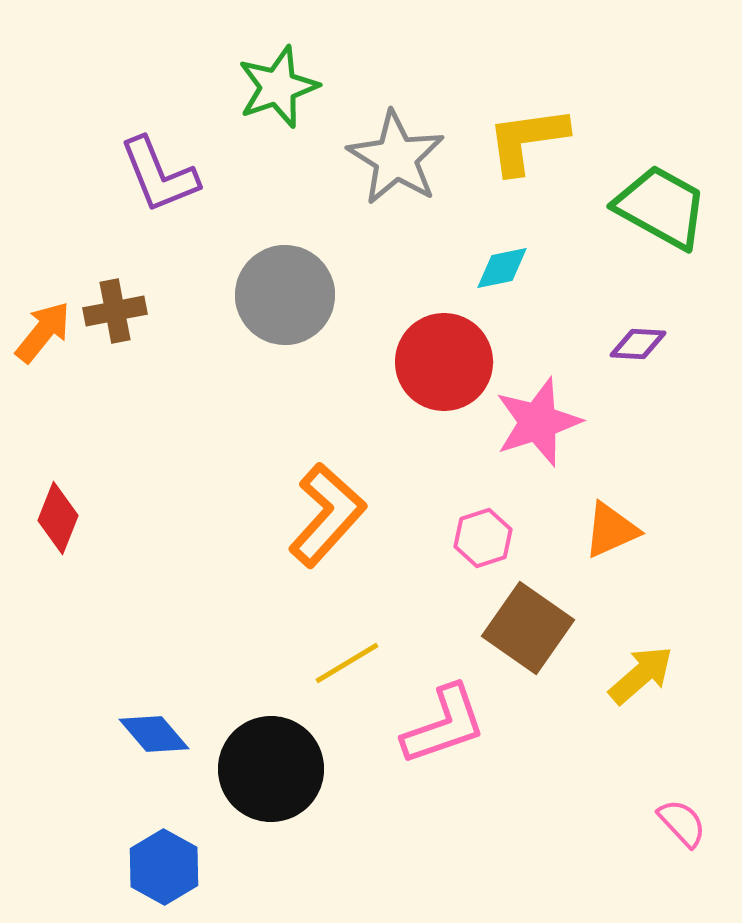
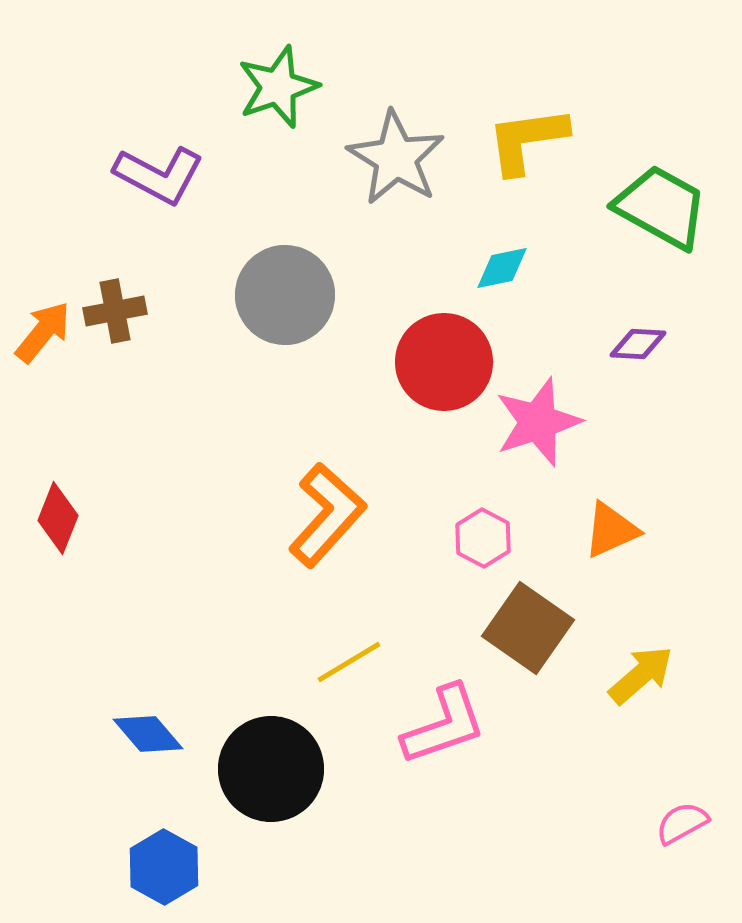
purple L-shape: rotated 40 degrees counterclockwise
pink hexagon: rotated 14 degrees counterclockwise
yellow line: moved 2 px right, 1 px up
blue diamond: moved 6 px left
pink semicircle: rotated 76 degrees counterclockwise
